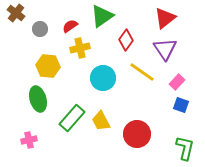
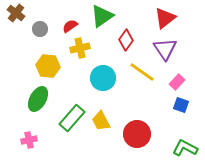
green ellipse: rotated 45 degrees clockwise
green L-shape: rotated 75 degrees counterclockwise
